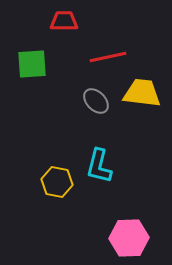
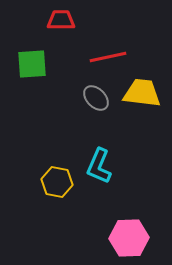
red trapezoid: moved 3 px left, 1 px up
gray ellipse: moved 3 px up
cyan L-shape: rotated 9 degrees clockwise
